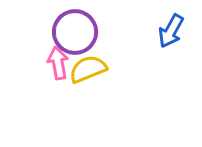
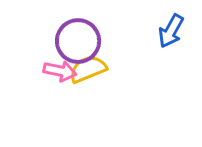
purple circle: moved 3 px right, 9 px down
pink arrow: moved 2 px right, 8 px down; rotated 112 degrees clockwise
